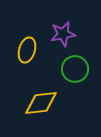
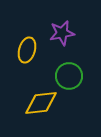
purple star: moved 1 px left, 1 px up
green circle: moved 6 px left, 7 px down
